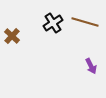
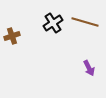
brown cross: rotated 28 degrees clockwise
purple arrow: moved 2 px left, 2 px down
